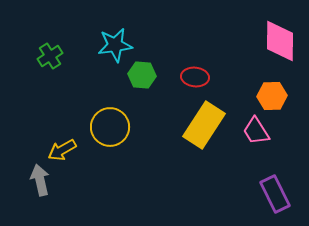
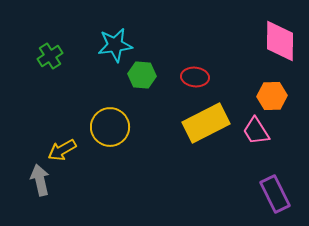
yellow rectangle: moved 2 px right, 2 px up; rotated 30 degrees clockwise
